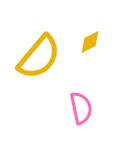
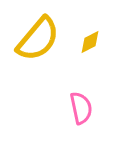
yellow semicircle: moved 1 px left, 18 px up
